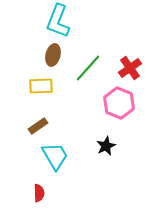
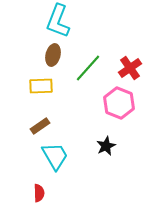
brown rectangle: moved 2 px right
